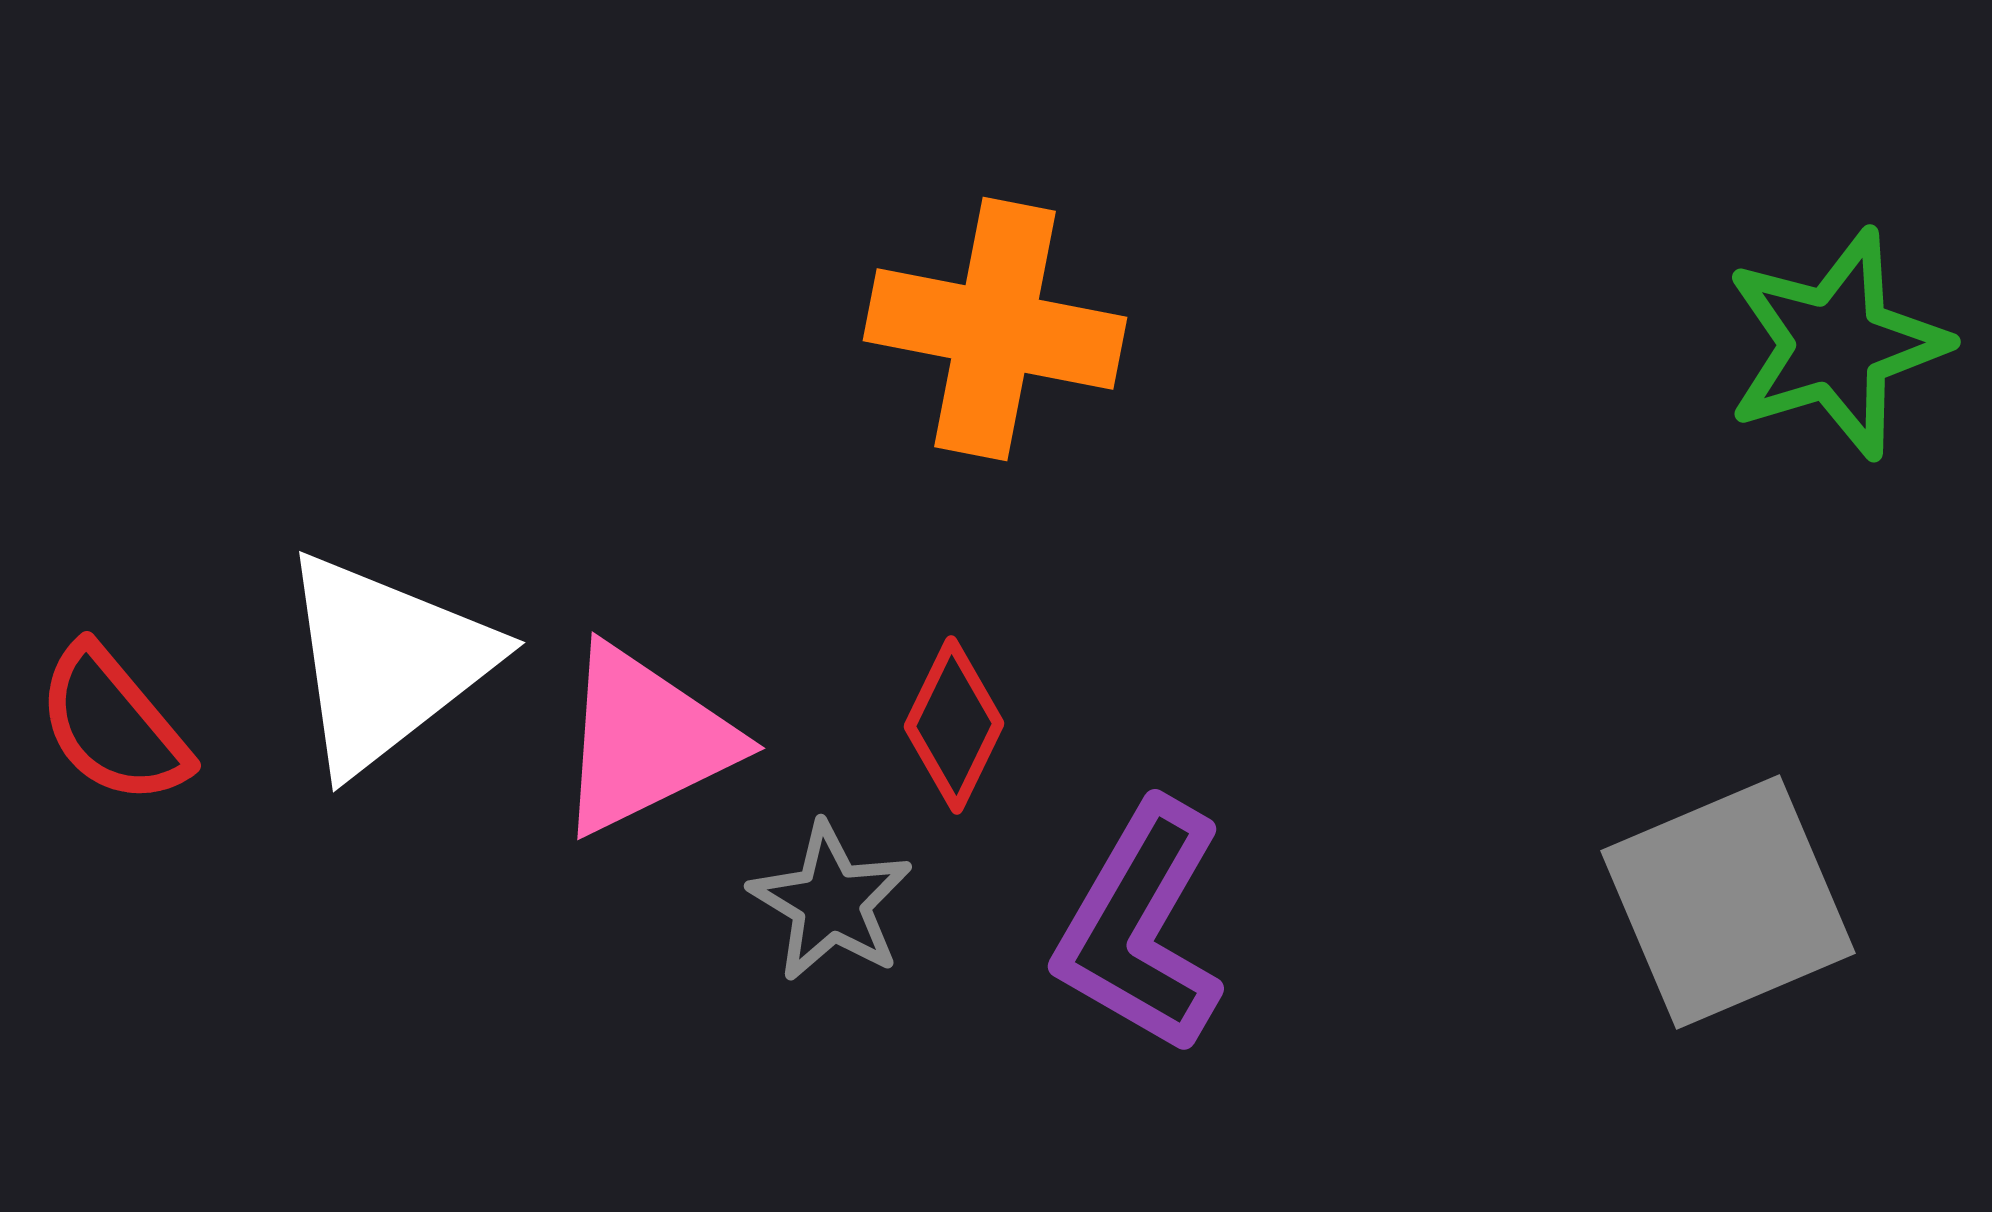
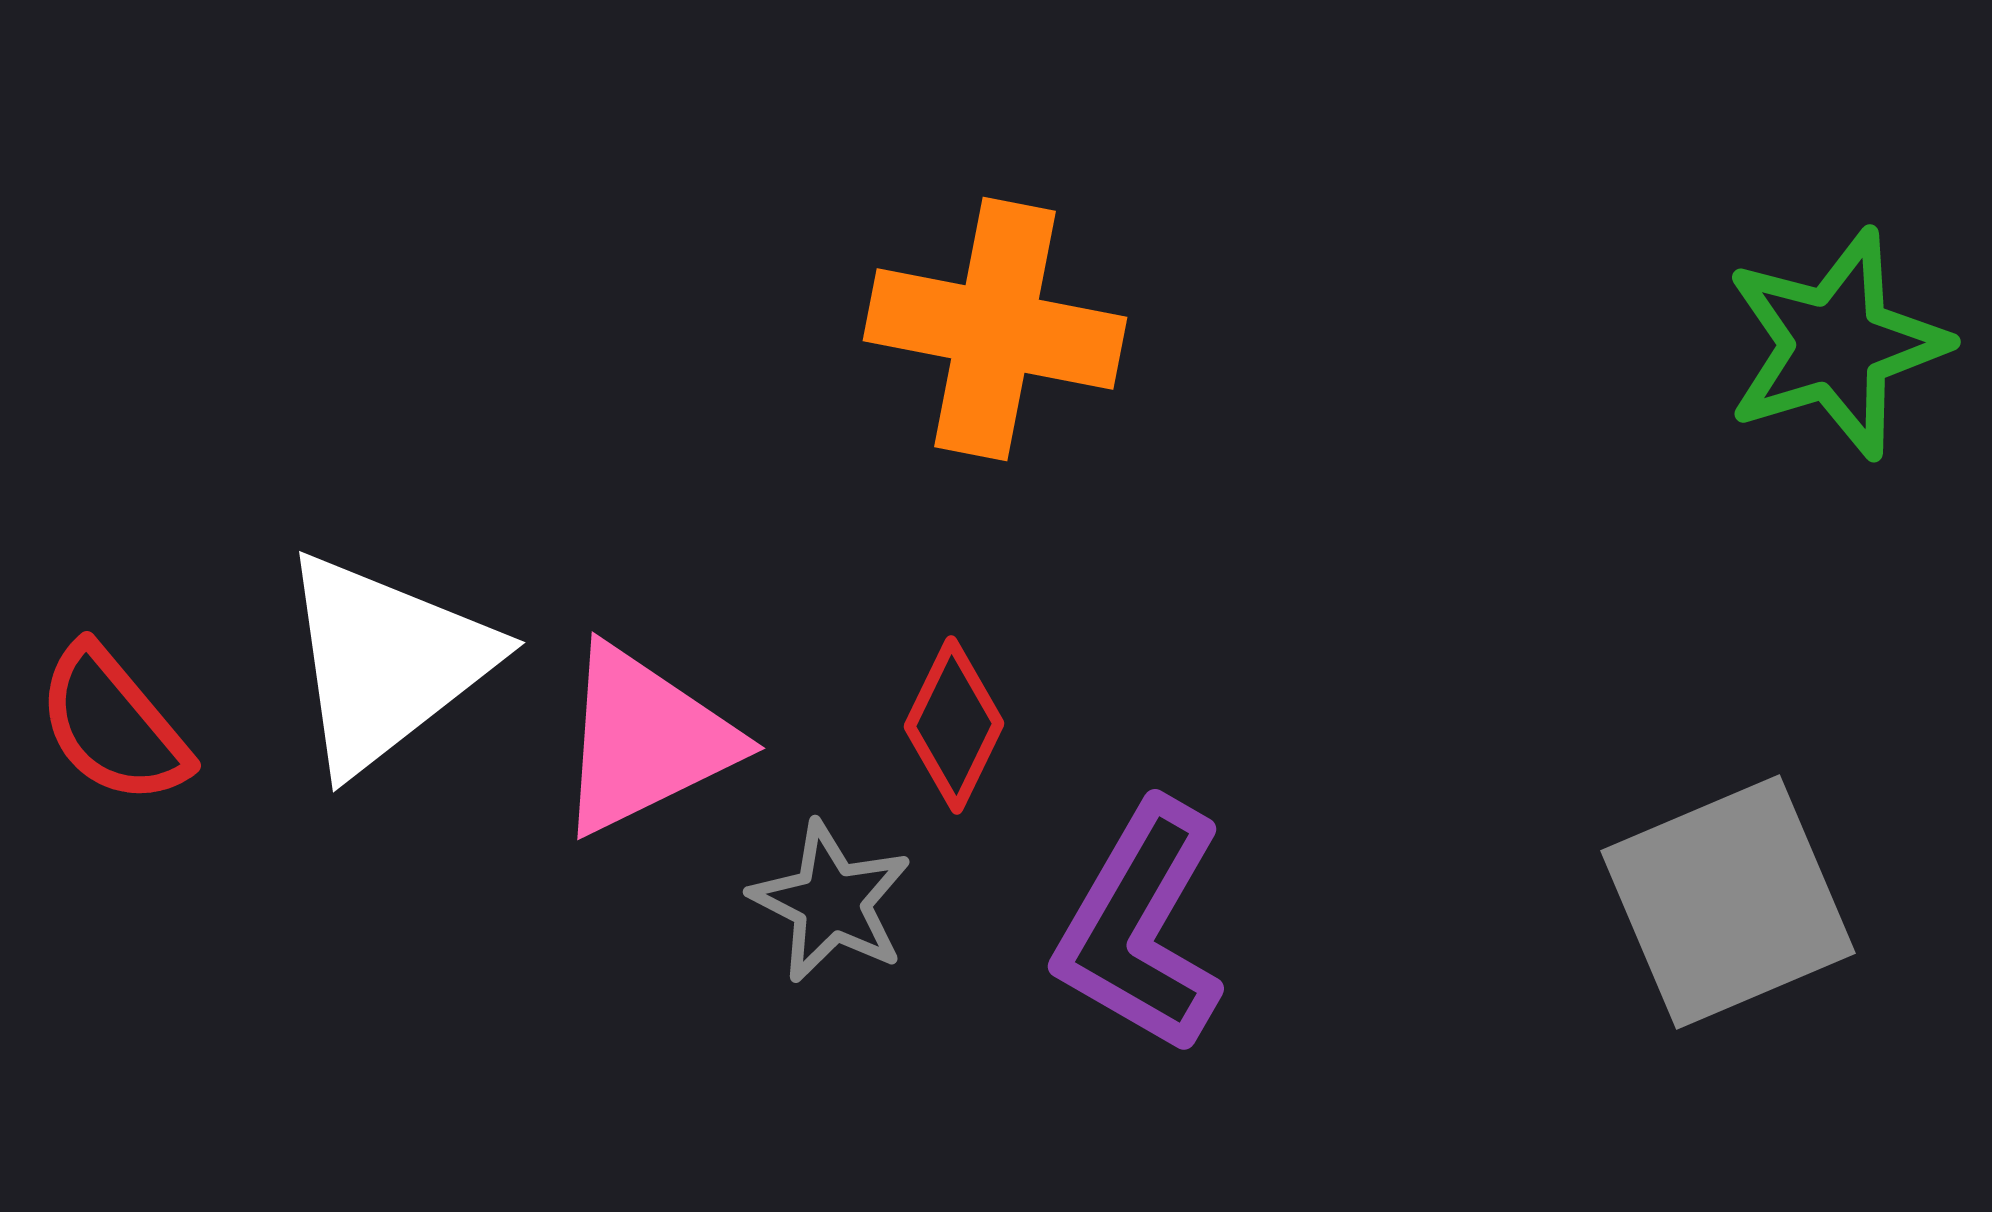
gray star: rotated 4 degrees counterclockwise
